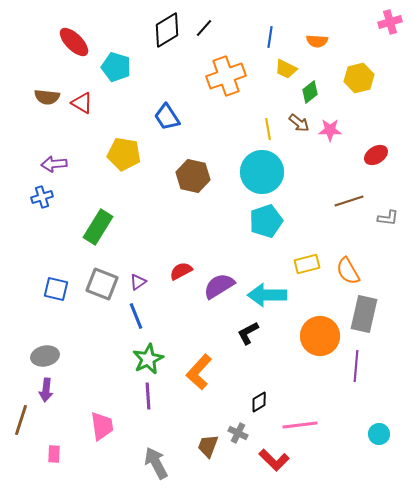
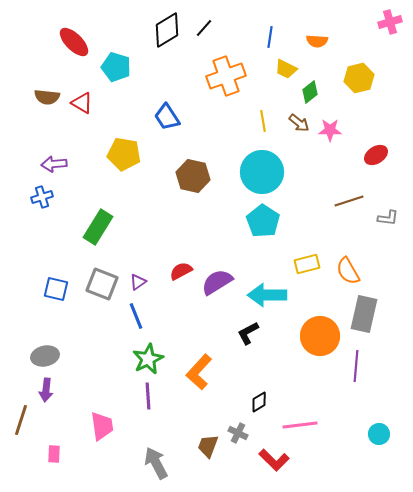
yellow line at (268, 129): moved 5 px left, 8 px up
cyan pentagon at (266, 221): moved 3 px left; rotated 20 degrees counterclockwise
purple semicircle at (219, 286): moved 2 px left, 4 px up
